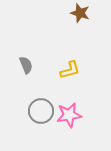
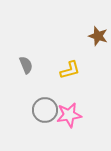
brown star: moved 18 px right, 23 px down
gray circle: moved 4 px right, 1 px up
